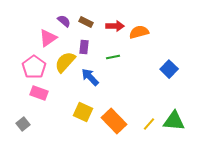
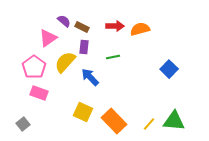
brown rectangle: moved 4 px left, 5 px down
orange semicircle: moved 1 px right, 3 px up
